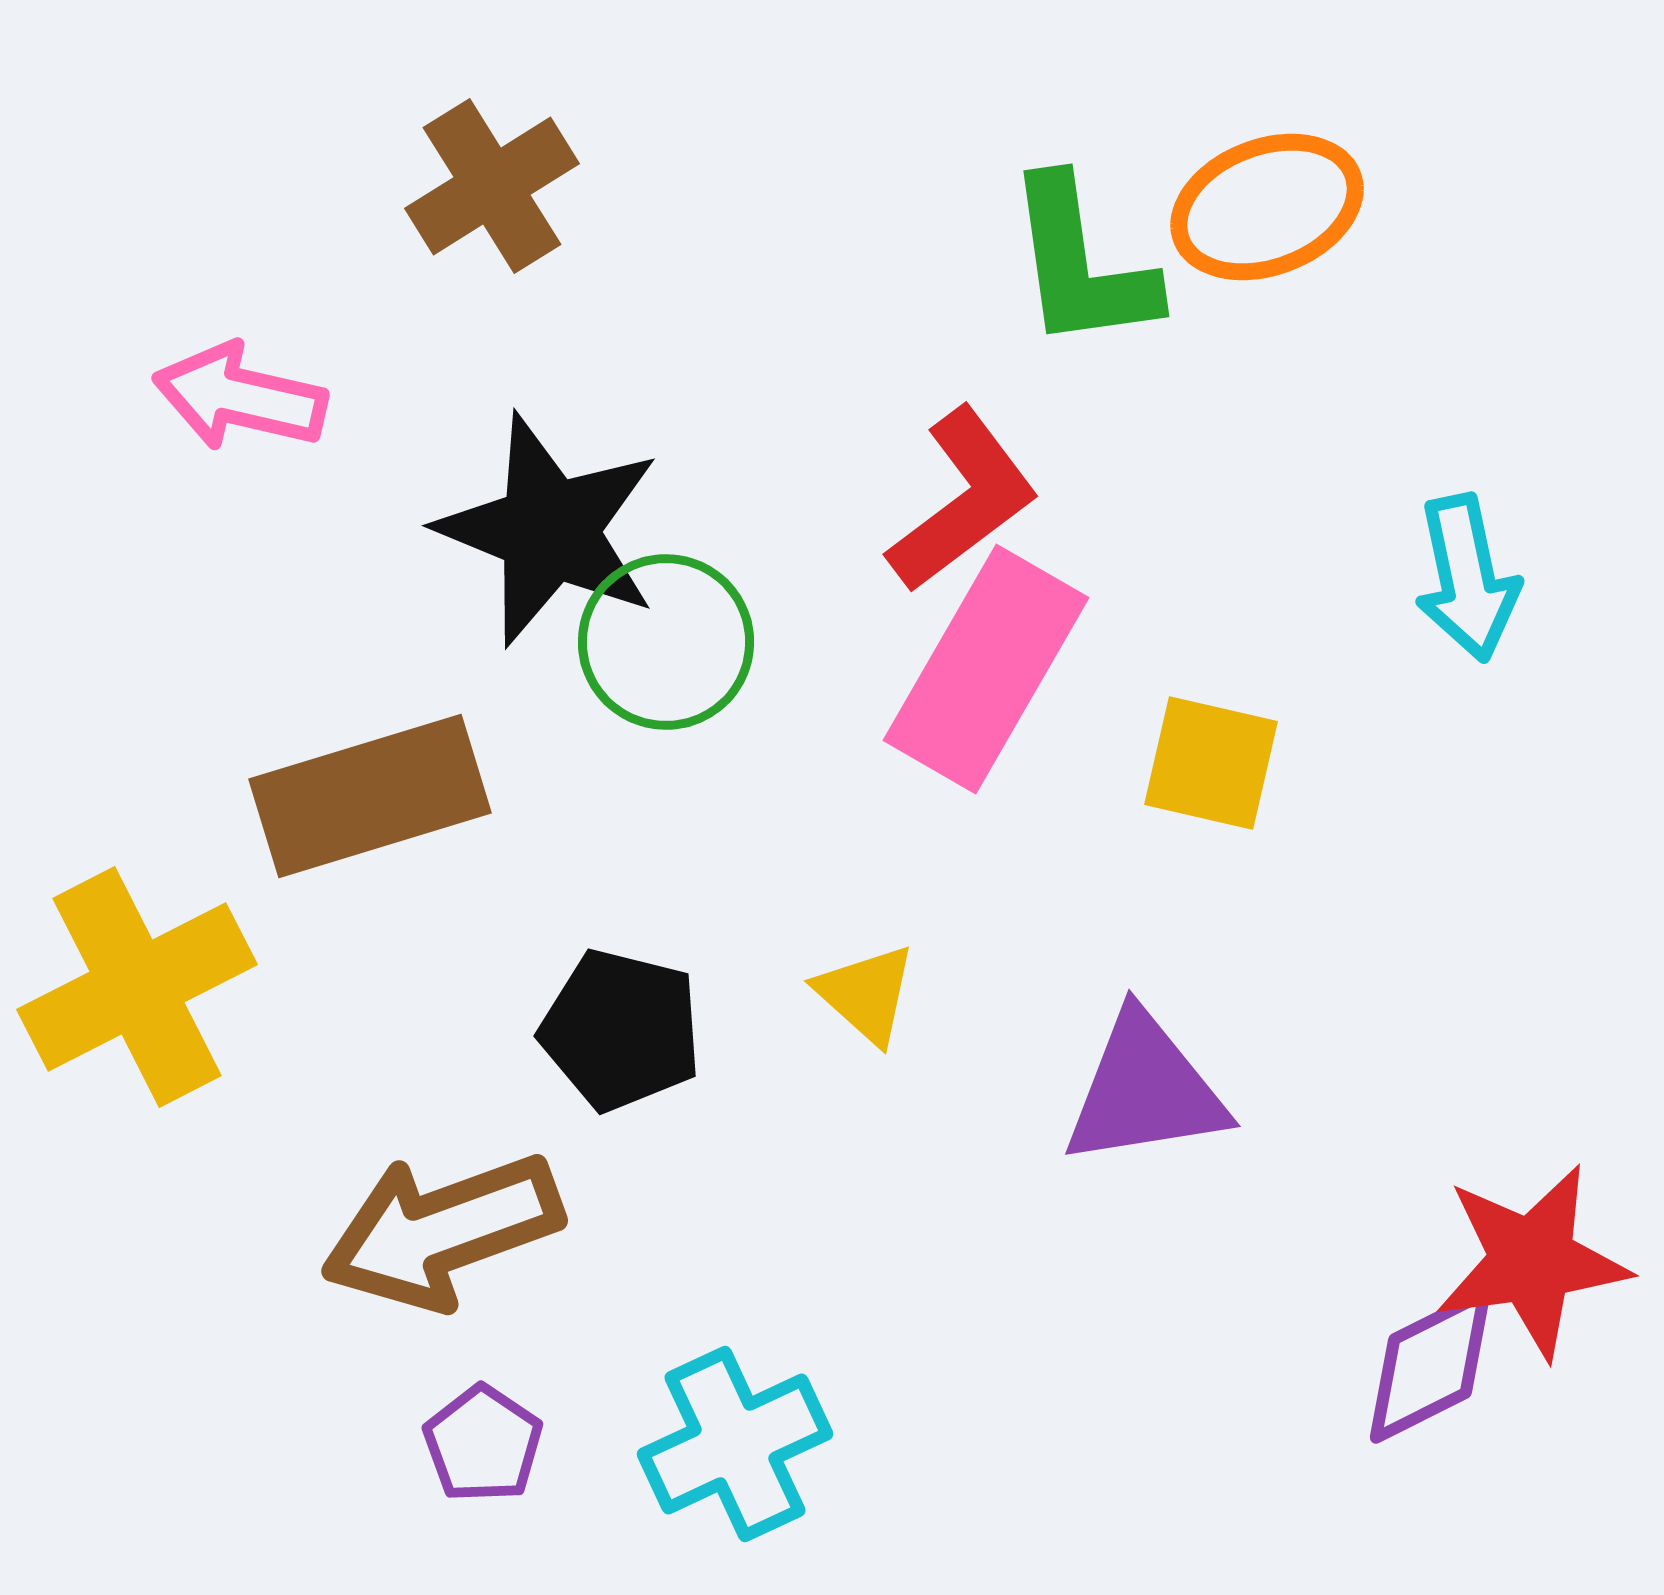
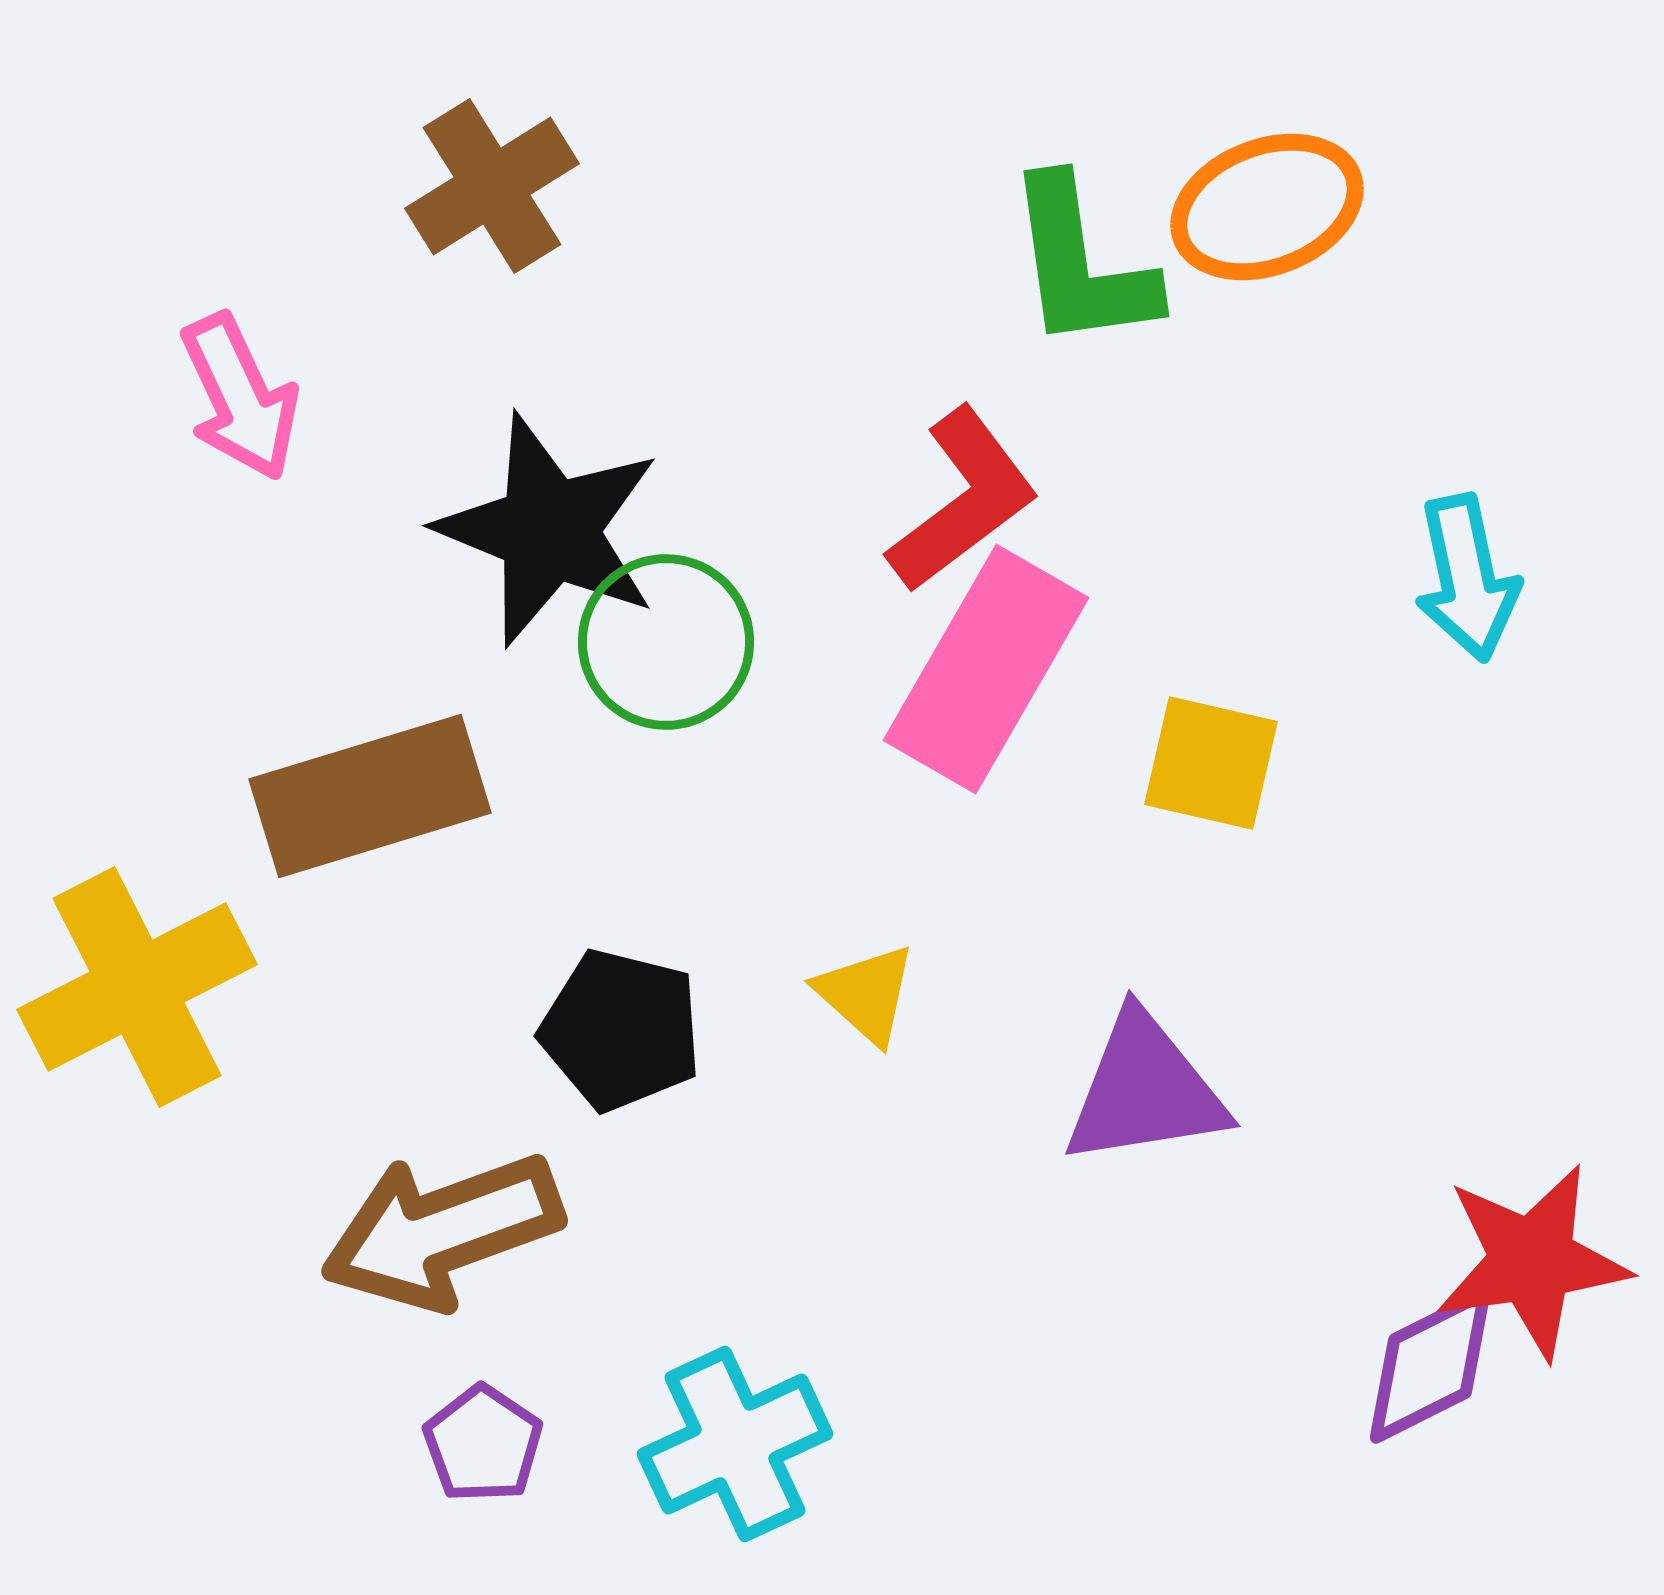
pink arrow: rotated 128 degrees counterclockwise
